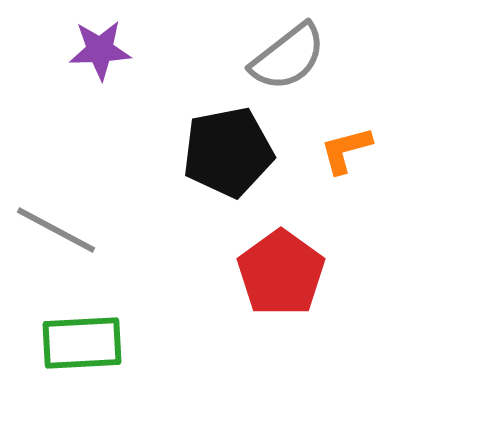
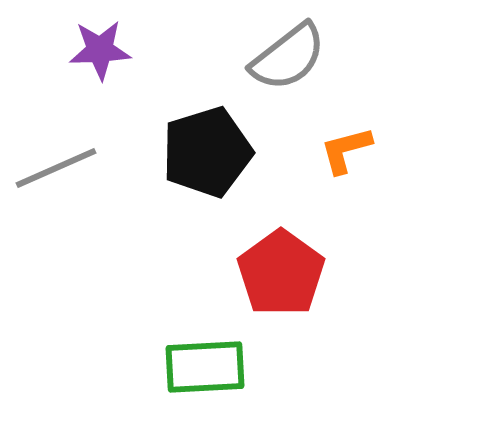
black pentagon: moved 21 px left; rotated 6 degrees counterclockwise
gray line: moved 62 px up; rotated 52 degrees counterclockwise
green rectangle: moved 123 px right, 24 px down
